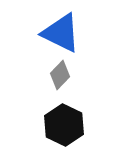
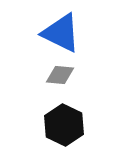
gray diamond: rotated 52 degrees clockwise
